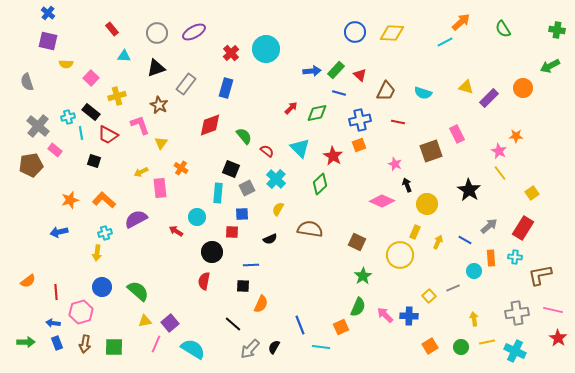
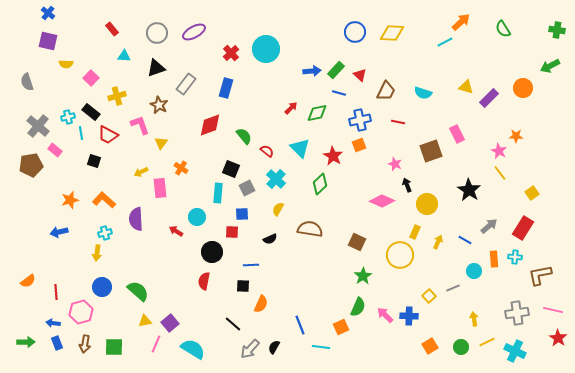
purple semicircle at (136, 219): rotated 65 degrees counterclockwise
orange rectangle at (491, 258): moved 3 px right, 1 px down
yellow line at (487, 342): rotated 14 degrees counterclockwise
